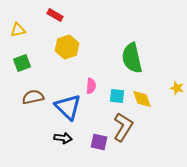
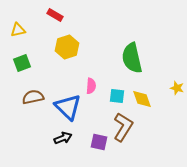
black arrow: rotated 30 degrees counterclockwise
